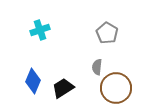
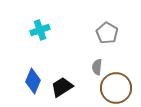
black trapezoid: moved 1 px left, 1 px up
